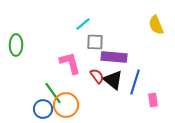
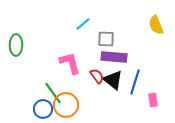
gray square: moved 11 px right, 3 px up
